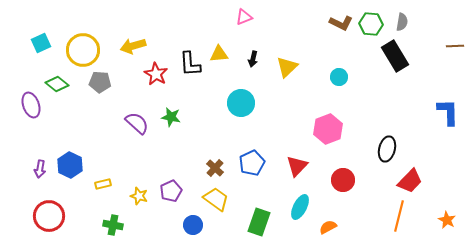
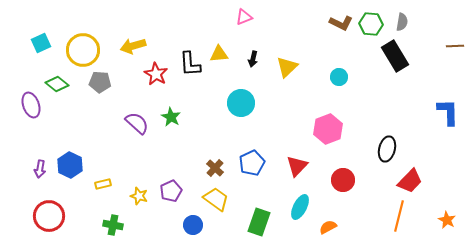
green star at (171, 117): rotated 18 degrees clockwise
